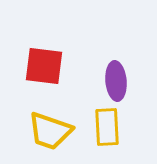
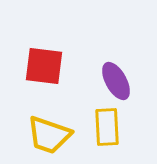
purple ellipse: rotated 24 degrees counterclockwise
yellow trapezoid: moved 1 px left, 4 px down
